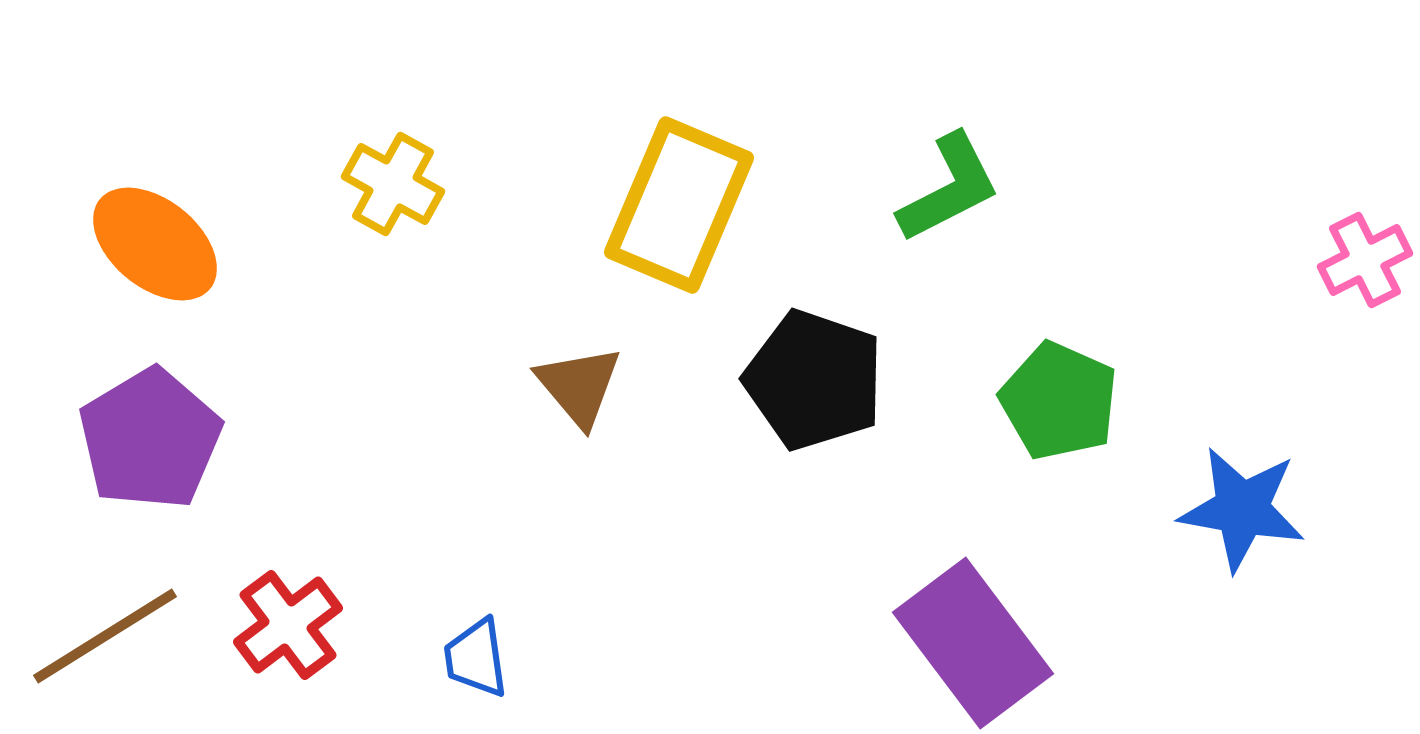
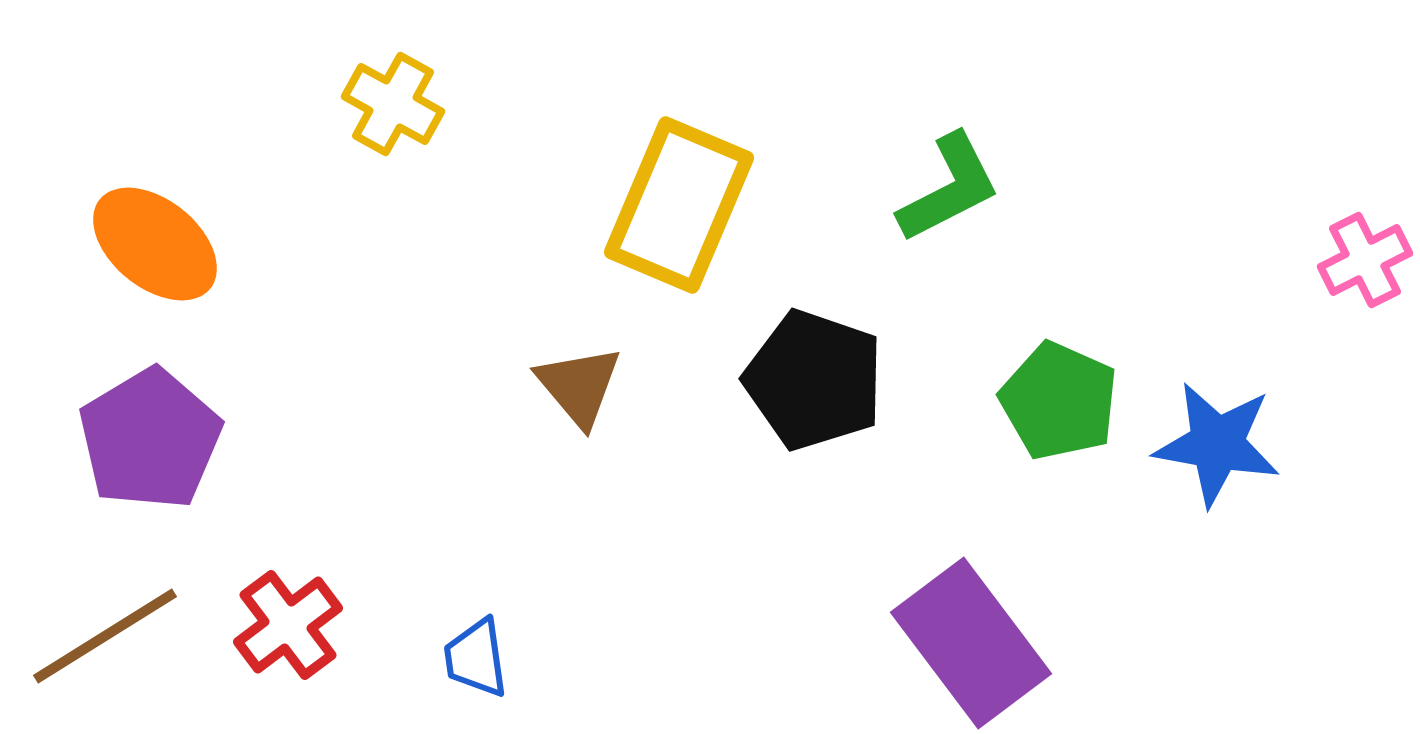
yellow cross: moved 80 px up
blue star: moved 25 px left, 65 px up
purple rectangle: moved 2 px left
